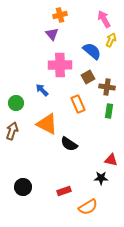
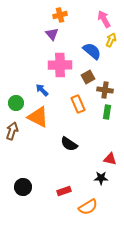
brown cross: moved 2 px left, 3 px down
green rectangle: moved 2 px left, 1 px down
orange triangle: moved 9 px left, 7 px up
red triangle: moved 1 px left, 1 px up
